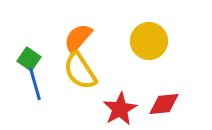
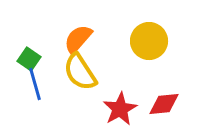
orange semicircle: moved 1 px down
yellow semicircle: moved 1 px down
